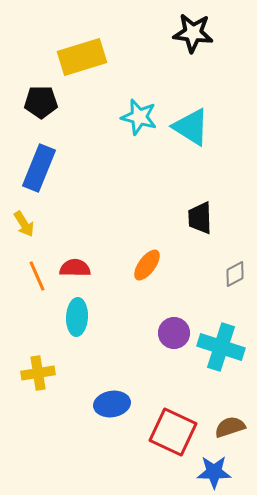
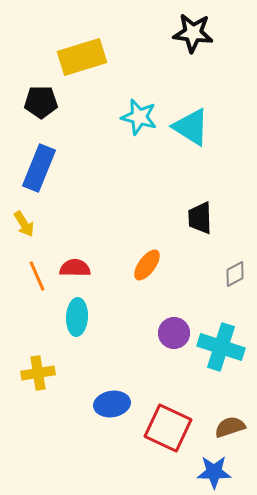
red square: moved 5 px left, 4 px up
